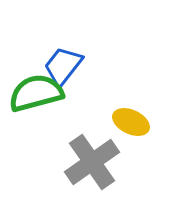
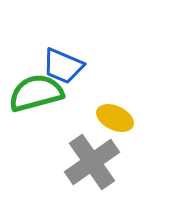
blue trapezoid: rotated 105 degrees counterclockwise
yellow ellipse: moved 16 px left, 4 px up
